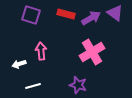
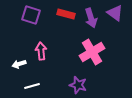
purple arrow: rotated 102 degrees clockwise
white line: moved 1 px left
